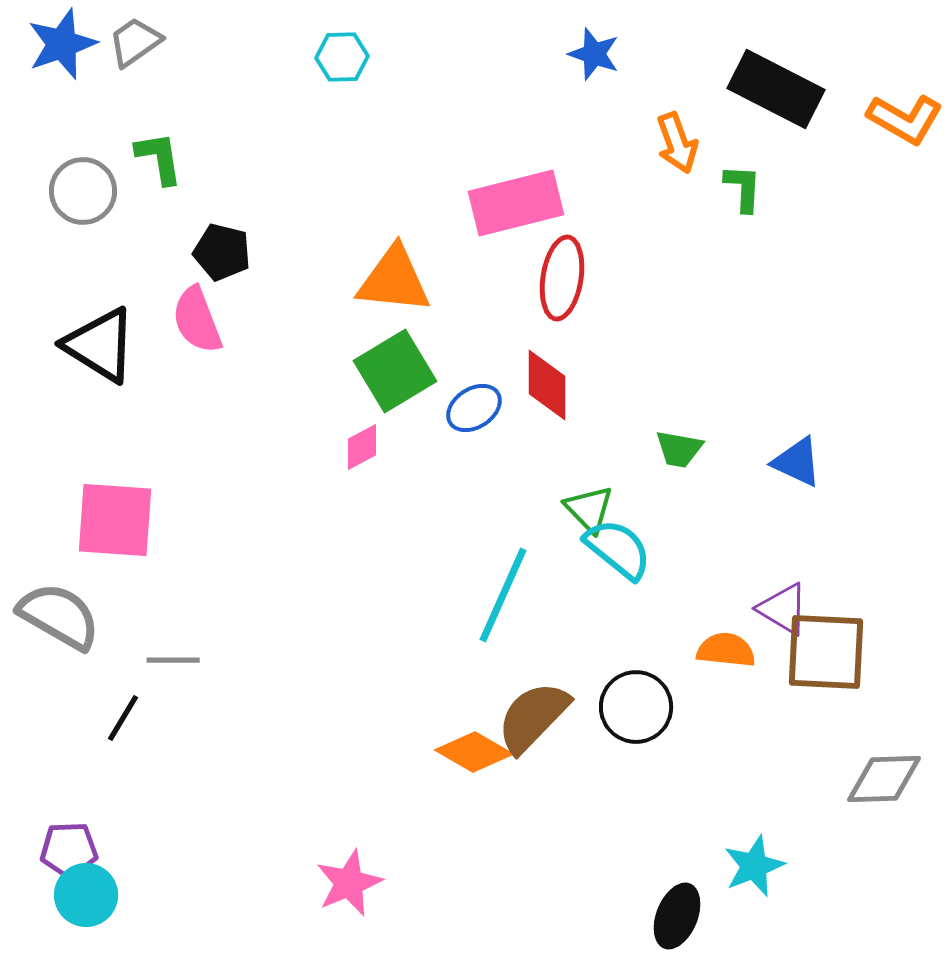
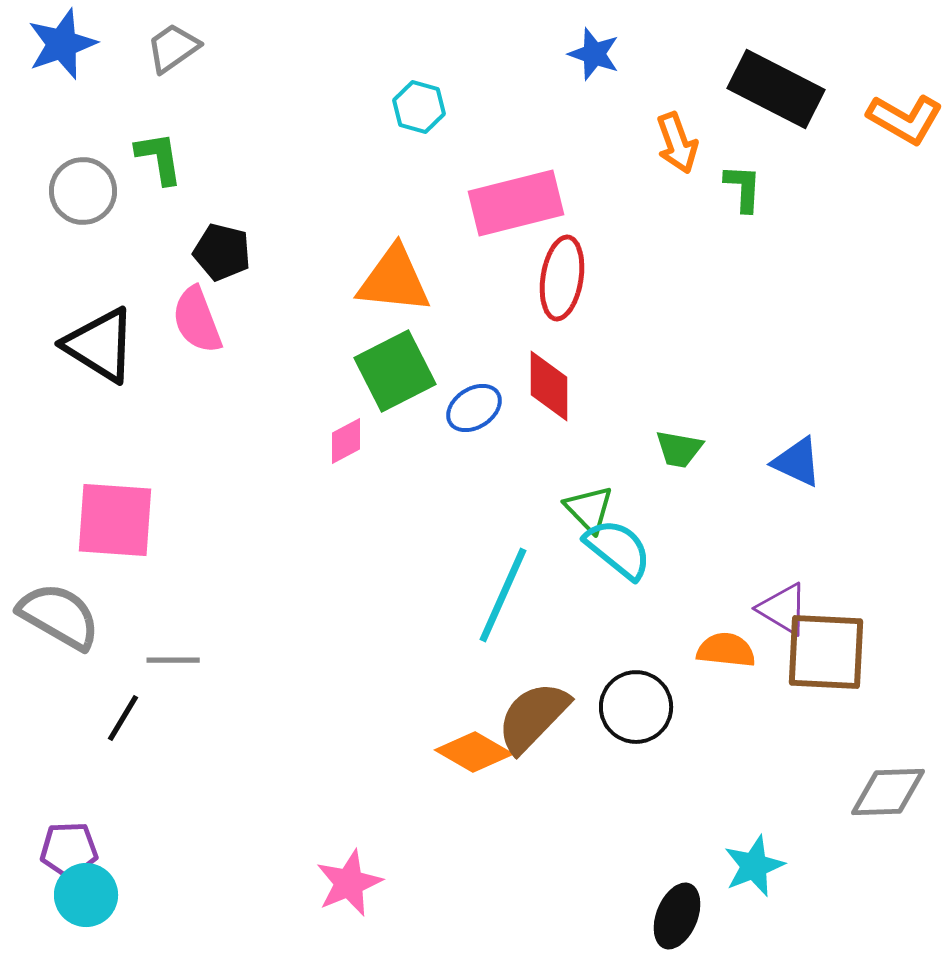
gray trapezoid at (135, 42): moved 38 px right, 6 px down
cyan hexagon at (342, 57): moved 77 px right, 50 px down; rotated 18 degrees clockwise
green square at (395, 371): rotated 4 degrees clockwise
red diamond at (547, 385): moved 2 px right, 1 px down
pink diamond at (362, 447): moved 16 px left, 6 px up
gray diamond at (884, 779): moved 4 px right, 13 px down
